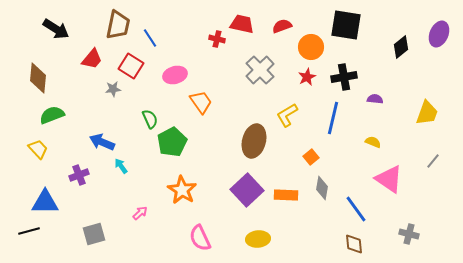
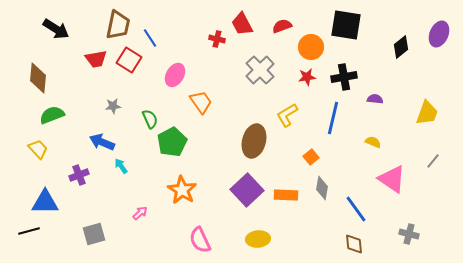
red trapezoid at (242, 24): rotated 130 degrees counterclockwise
red trapezoid at (92, 59): moved 4 px right; rotated 40 degrees clockwise
red square at (131, 66): moved 2 px left, 6 px up
pink ellipse at (175, 75): rotated 45 degrees counterclockwise
red star at (307, 77): rotated 18 degrees clockwise
gray star at (113, 89): moved 17 px down
pink triangle at (389, 179): moved 3 px right
pink semicircle at (200, 238): moved 2 px down
